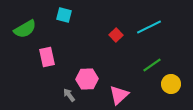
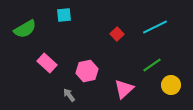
cyan square: rotated 21 degrees counterclockwise
cyan line: moved 6 px right
red square: moved 1 px right, 1 px up
pink rectangle: moved 6 px down; rotated 36 degrees counterclockwise
pink hexagon: moved 8 px up; rotated 10 degrees counterclockwise
yellow circle: moved 1 px down
pink triangle: moved 5 px right, 6 px up
